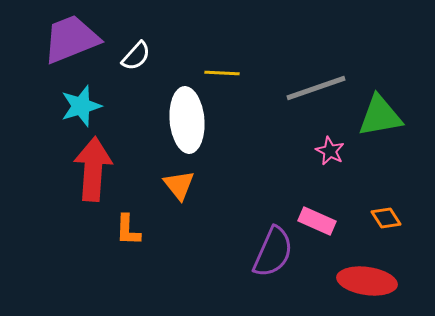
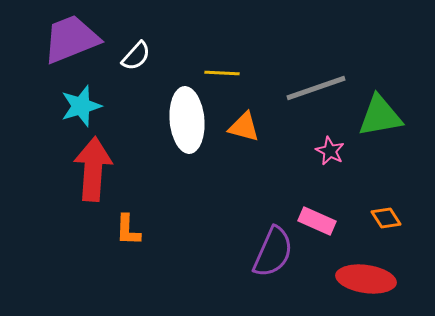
orange triangle: moved 65 px right, 58 px up; rotated 36 degrees counterclockwise
red ellipse: moved 1 px left, 2 px up
